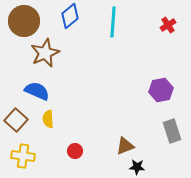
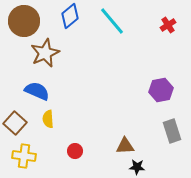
cyan line: moved 1 px left, 1 px up; rotated 44 degrees counterclockwise
brown square: moved 1 px left, 3 px down
brown triangle: rotated 18 degrees clockwise
yellow cross: moved 1 px right
